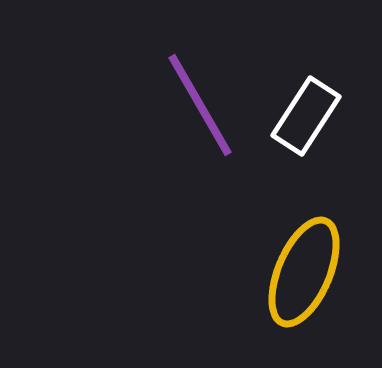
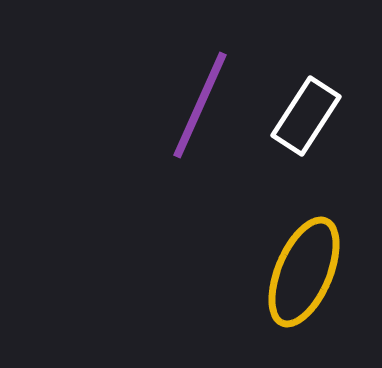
purple line: rotated 54 degrees clockwise
